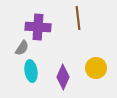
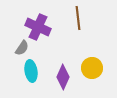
purple cross: rotated 20 degrees clockwise
yellow circle: moved 4 px left
